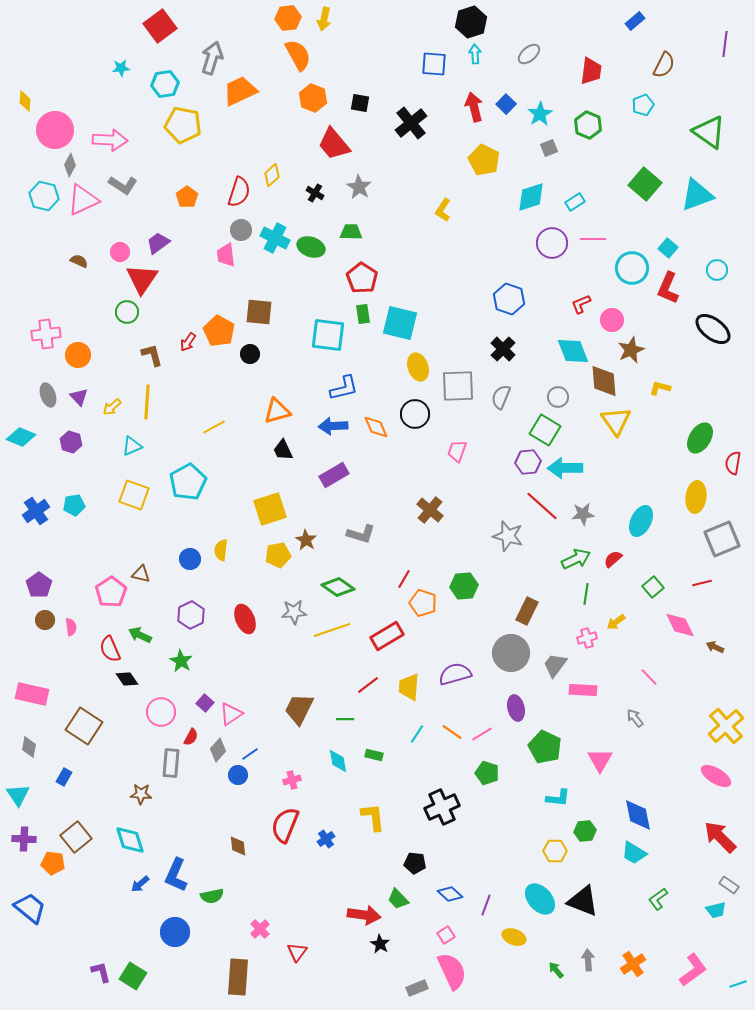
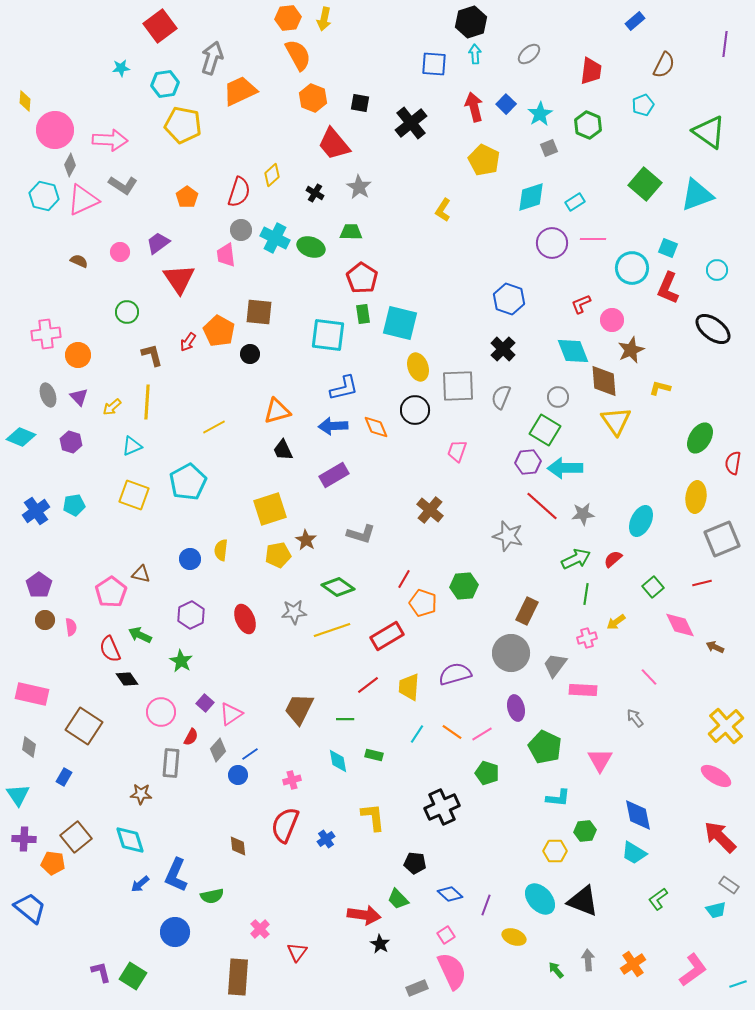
cyan square at (668, 248): rotated 18 degrees counterclockwise
red triangle at (142, 279): moved 37 px right; rotated 8 degrees counterclockwise
black circle at (415, 414): moved 4 px up
